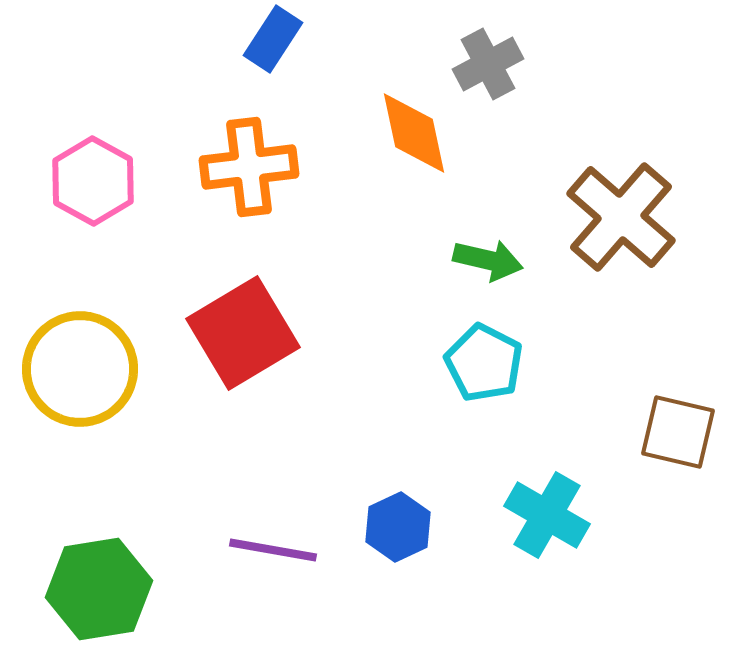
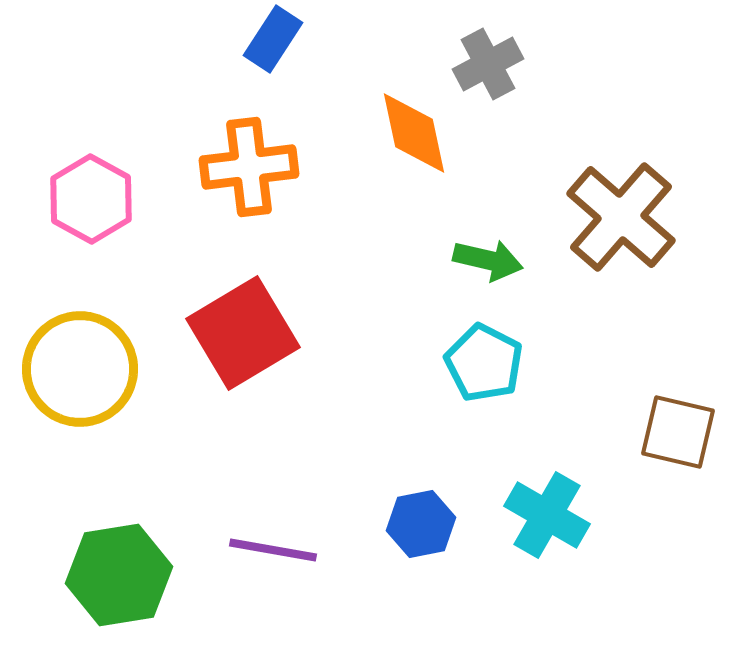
pink hexagon: moved 2 px left, 18 px down
blue hexagon: moved 23 px right, 3 px up; rotated 14 degrees clockwise
green hexagon: moved 20 px right, 14 px up
